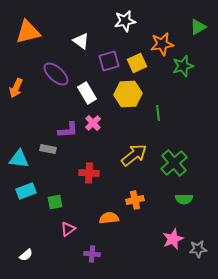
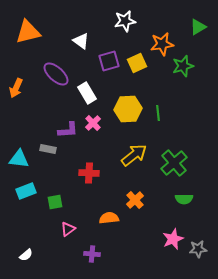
yellow hexagon: moved 15 px down
orange cross: rotated 30 degrees counterclockwise
